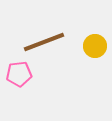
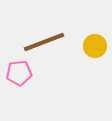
pink pentagon: moved 1 px up
